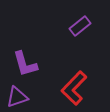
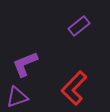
purple rectangle: moved 1 px left
purple L-shape: rotated 84 degrees clockwise
